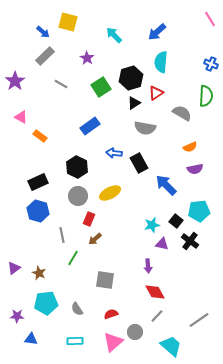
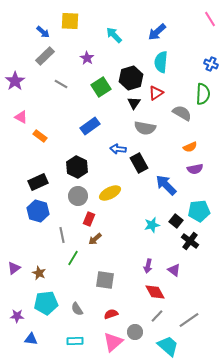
yellow square at (68, 22): moved 2 px right, 1 px up; rotated 12 degrees counterclockwise
green semicircle at (206, 96): moved 3 px left, 2 px up
black triangle at (134, 103): rotated 24 degrees counterclockwise
blue arrow at (114, 153): moved 4 px right, 4 px up
purple triangle at (162, 244): moved 12 px right, 26 px down; rotated 24 degrees clockwise
purple arrow at (148, 266): rotated 16 degrees clockwise
gray line at (199, 320): moved 10 px left
cyan trapezoid at (171, 346): moved 3 px left
